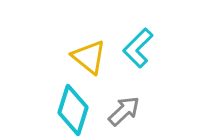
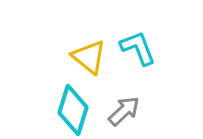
cyan L-shape: rotated 114 degrees clockwise
